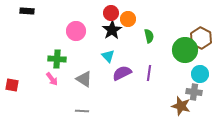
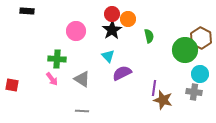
red circle: moved 1 px right, 1 px down
purple line: moved 5 px right, 15 px down
gray triangle: moved 2 px left
brown star: moved 18 px left, 6 px up
